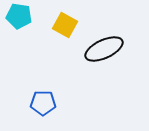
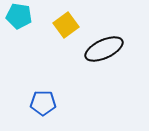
yellow square: moved 1 px right; rotated 25 degrees clockwise
